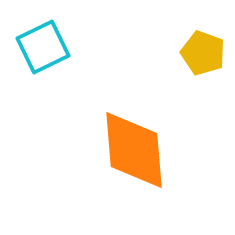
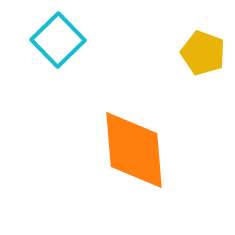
cyan square: moved 15 px right, 7 px up; rotated 18 degrees counterclockwise
